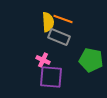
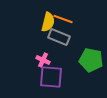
yellow semicircle: rotated 18 degrees clockwise
